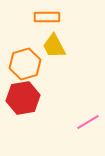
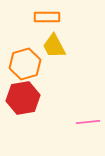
pink line: rotated 25 degrees clockwise
